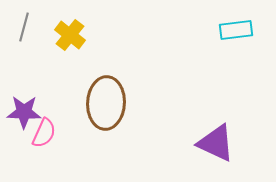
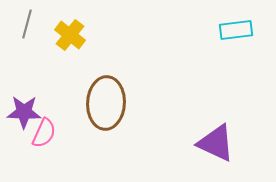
gray line: moved 3 px right, 3 px up
